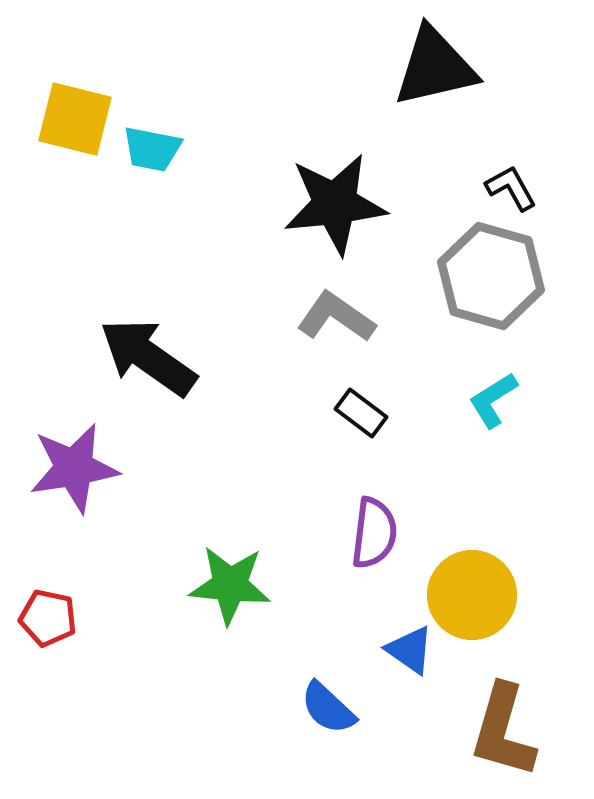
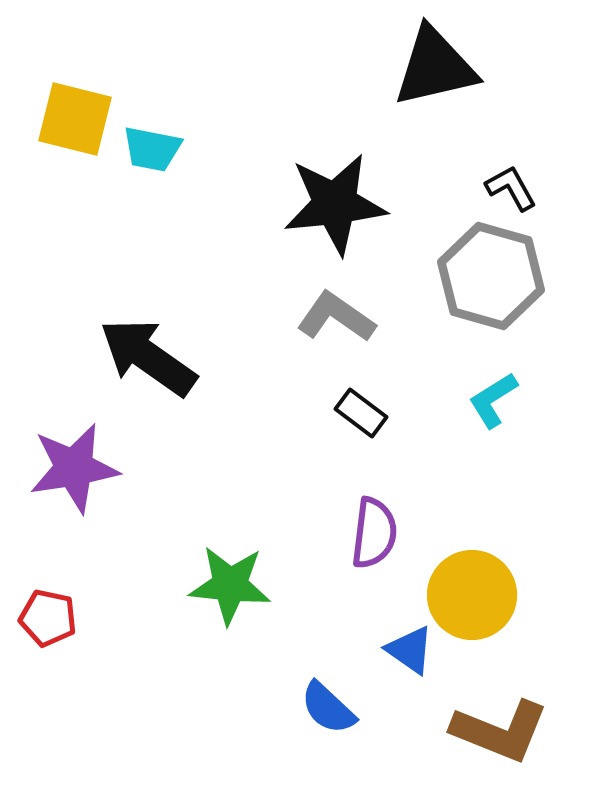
brown L-shape: moved 3 px left; rotated 84 degrees counterclockwise
